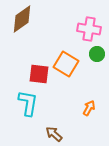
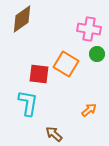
orange arrow: moved 2 px down; rotated 21 degrees clockwise
